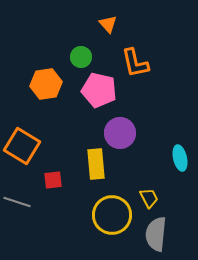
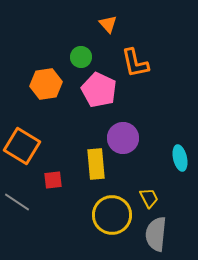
pink pentagon: rotated 12 degrees clockwise
purple circle: moved 3 px right, 5 px down
gray line: rotated 16 degrees clockwise
